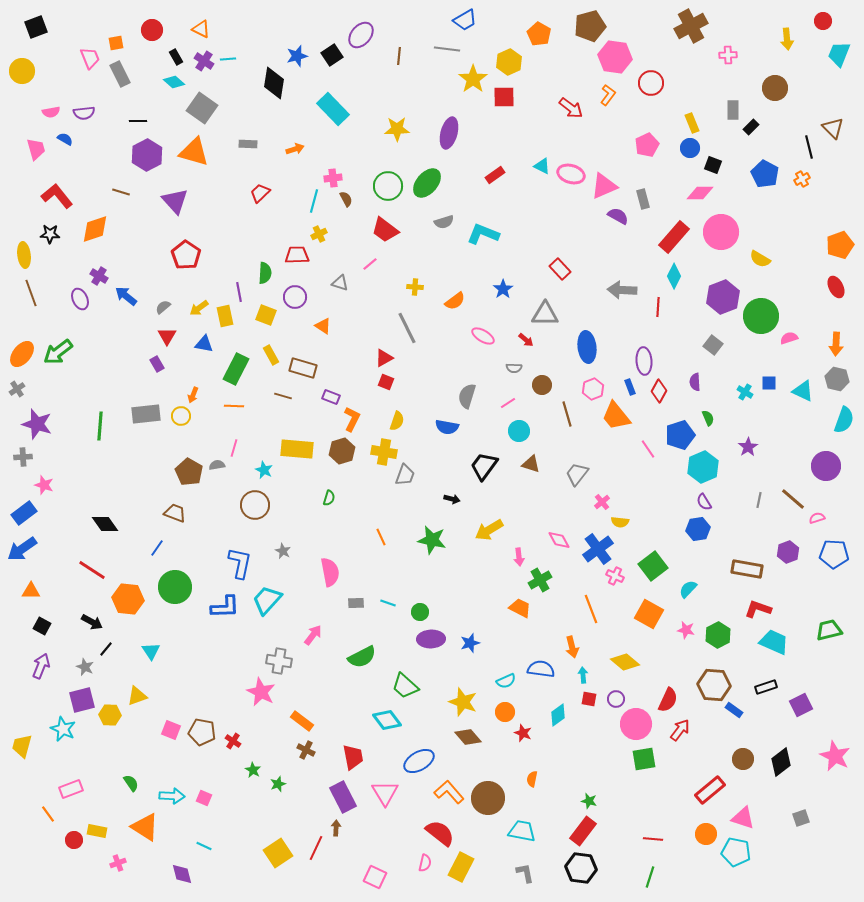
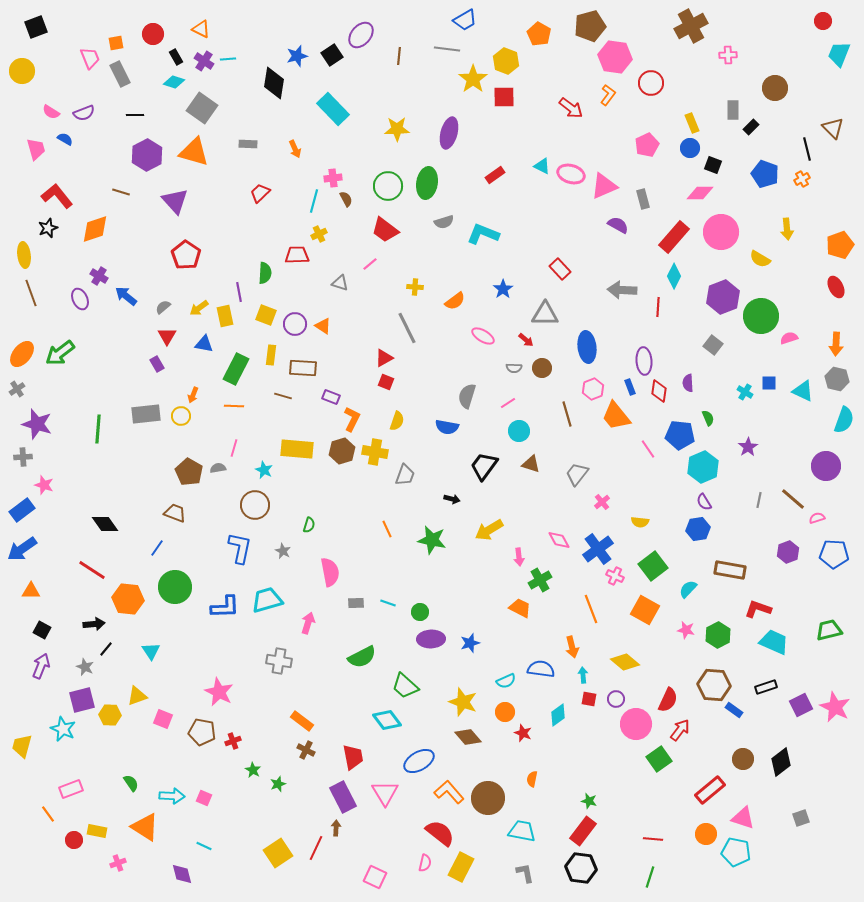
red circle at (152, 30): moved 1 px right, 4 px down
yellow arrow at (787, 39): moved 190 px down
yellow hexagon at (509, 62): moved 3 px left, 1 px up; rotated 15 degrees counterclockwise
cyan diamond at (174, 82): rotated 25 degrees counterclockwise
pink semicircle at (51, 112): rotated 42 degrees clockwise
purple semicircle at (84, 113): rotated 15 degrees counterclockwise
black line at (138, 121): moved 3 px left, 6 px up
black line at (809, 147): moved 2 px left, 2 px down
orange arrow at (295, 149): rotated 84 degrees clockwise
blue pentagon at (765, 174): rotated 8 degrees counterclockwise
green ellipse at (427, 183): rotated 32 degrees counterclockwise
purple semicircle at (618, 216): moved 9 px down
black star at (50, 234): moved 2 px left, 6 px up; rotated 24 degrees counterclockwise
purple circle at (295, 297): moved 27 px down
green arrow at (58, 352): moved 2 px right, 1 px down
yellow rectangle at (271, 355): rotated 36 degrees clockwise
brown rectangle at (303, 368): rotated 12 degrees counterclockwise
purple semicircle at (695, 382): moved 7 px left, 1 px down
brown circle at (542, 385): moved 17 px up
red diamond at (659, 391): rotated 20 degrees counterclockwise
green line at (100, 426): moved 2 px left, 3 px down
blue pentagon at (680, 435): rotated 24 degrees clockwise
yellow cross at (384, 452): moved 9 px left
gray semicircle at (217, 465): moved 1 px right, 3 px down
green semicircle at (329, 498): moved 20 px left, 27 px down
blue rectangle at (24, 513): moved 2 px left, 3 px up
yellow semicircle at (620, 522): moved 20 px right
orange line at (381, 537): moved 6 px right, 8 px up
blue L-shape at (240, 563): moved 15 px up
brown rectangle at (747, 569): moved 17 px left, 1 px down
cyan trapezoid at (267, 600): rotated 32 degrees clockwise
orange square at (649, 614): moved 4 px left, 4 px up
black arrow at (92, 622): moved 2 px right, 2 px down; rotated 35 degrees counterclockwise
black square at (42, 626): moved 4 px down
pink arrow at (313, 635): moved 5 px left, 12 px up; rotated 20 degrees counterclockwise
pink star at (261, 692): moved 42 px left
pink square at (171, 730): moved 8 px left, 11 px up
red cross at (233, 741): rotated 35 degrees clockwise
pink star at (835, 756): moved 49 px up
green square at (644, 759): moved 15 px right; rotated 25 degrees counterclockwise
